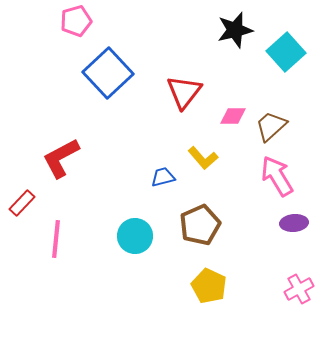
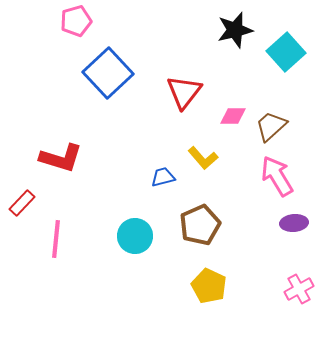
red L-shape: rotated 135 degrees counterclockwise
